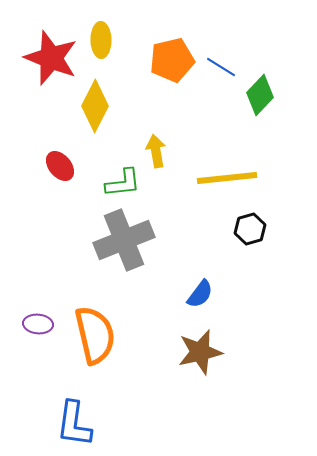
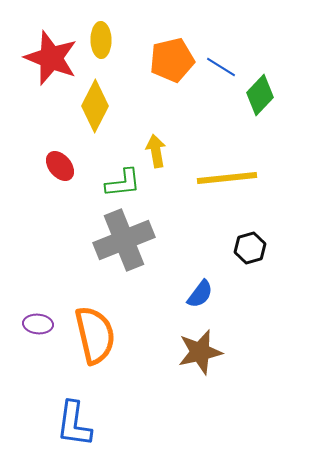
black hexagon: moved 19 px down
